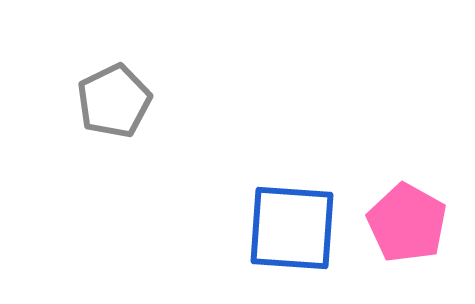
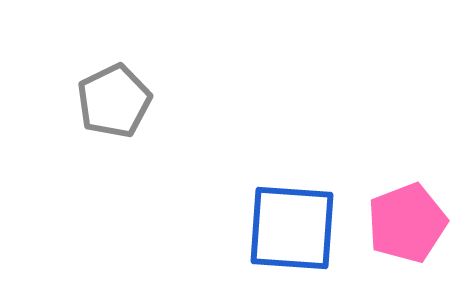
pink pentagon: rotated 22 degrees clockwise
